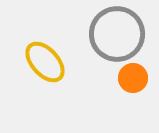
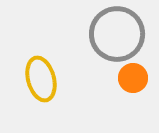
yellow ellipse: moved 4 px left, 17 px down; rotated 27 degrees clockwise
